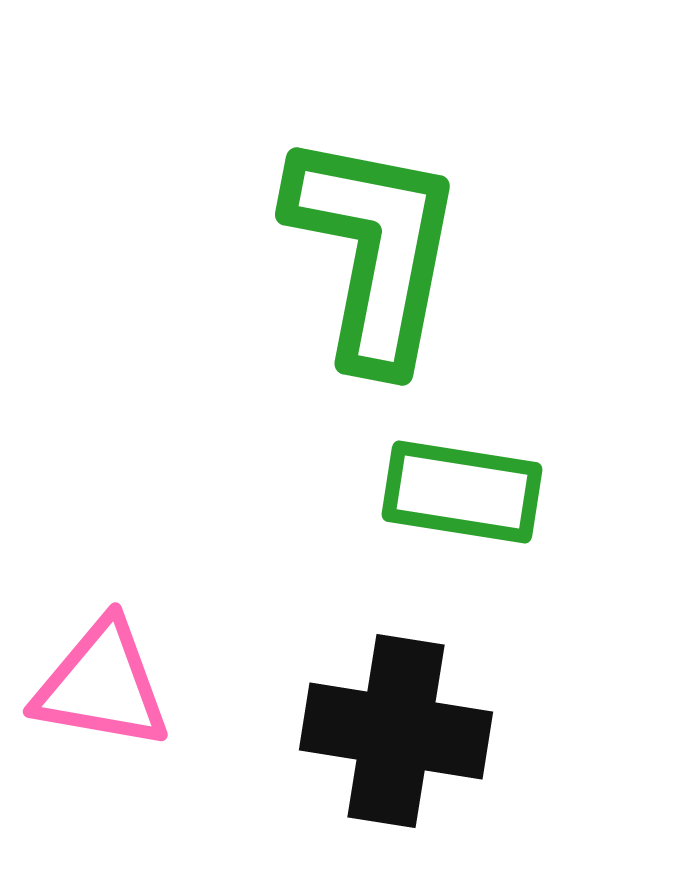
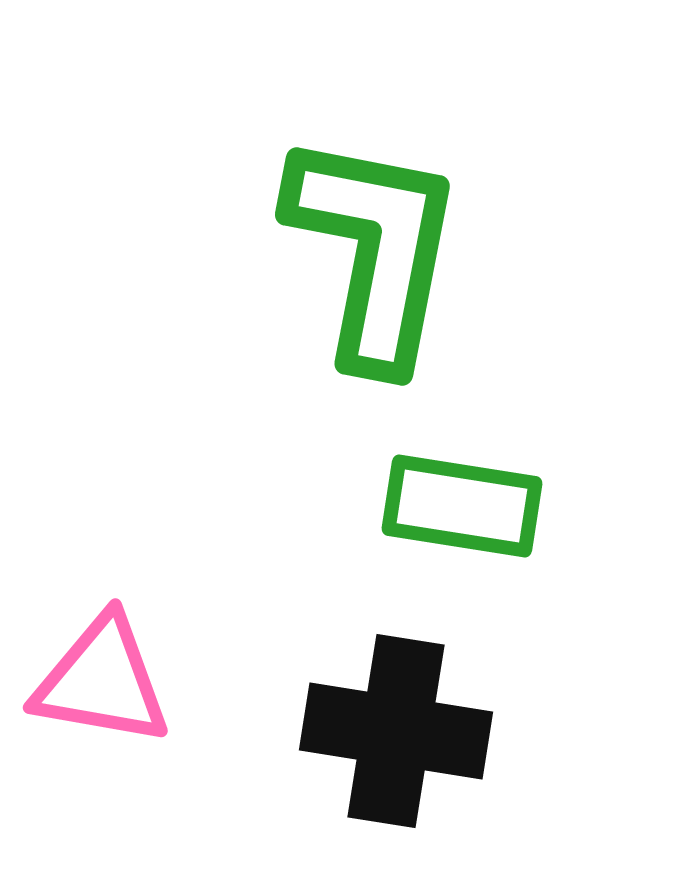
green rectangle: moved 14 px down
pink triangle: moved 4 px up
